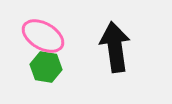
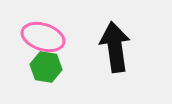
pink ellipse: moved 1 px down; rotated 12 degrees counterclockwise
